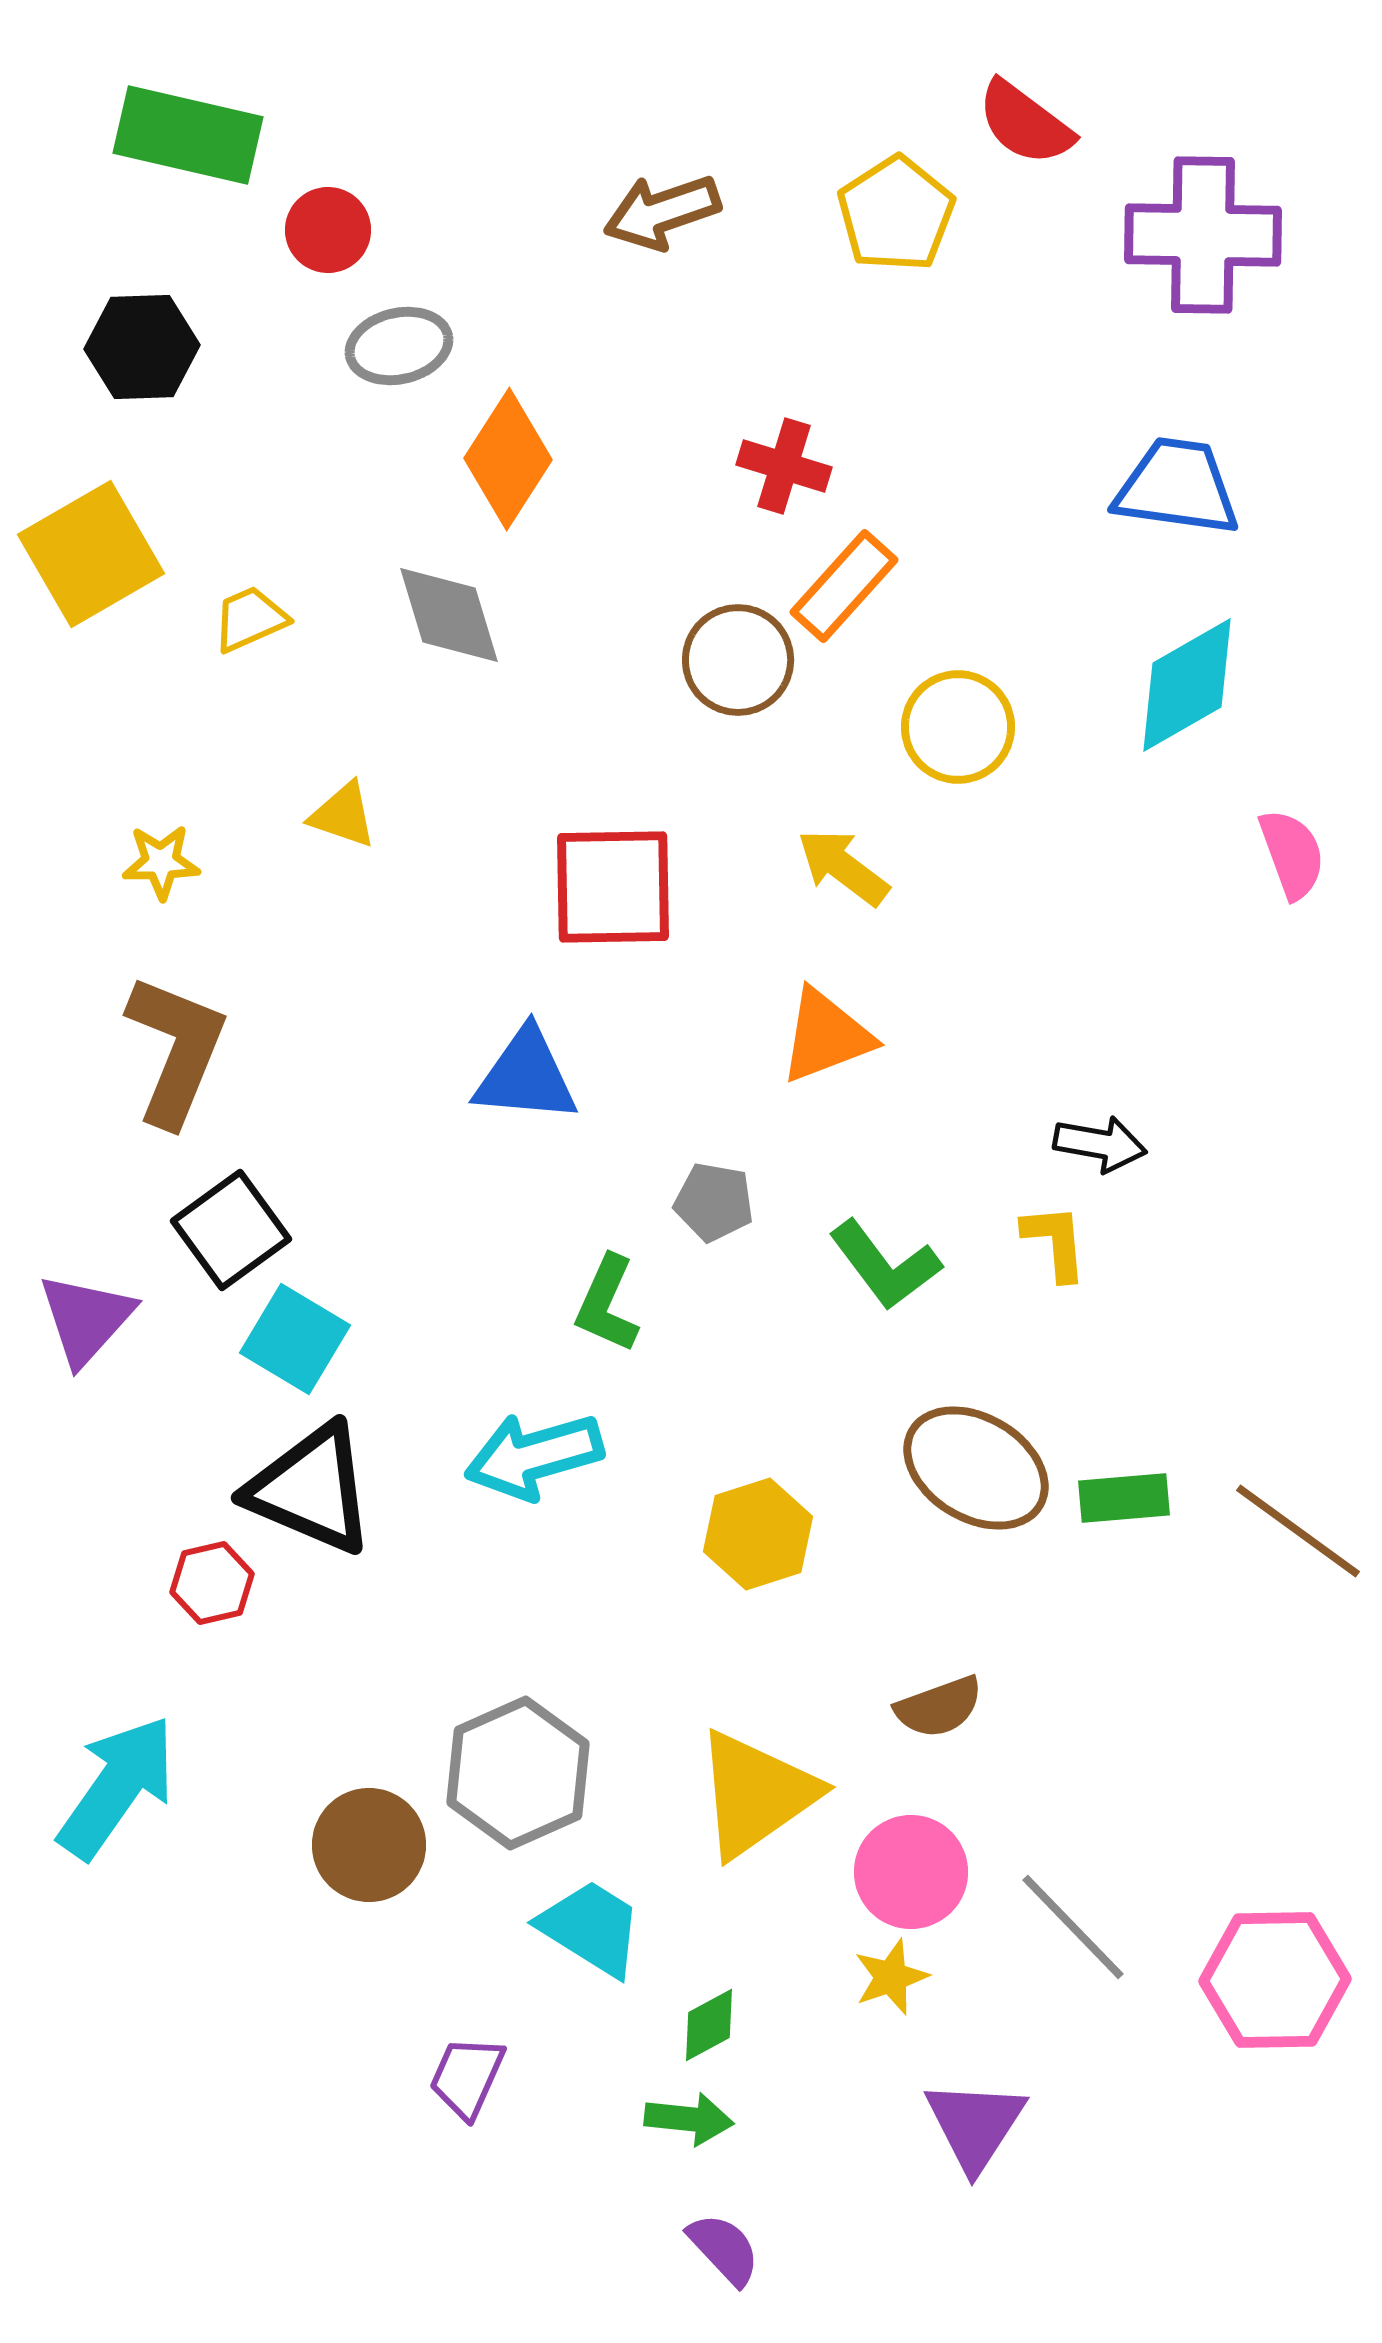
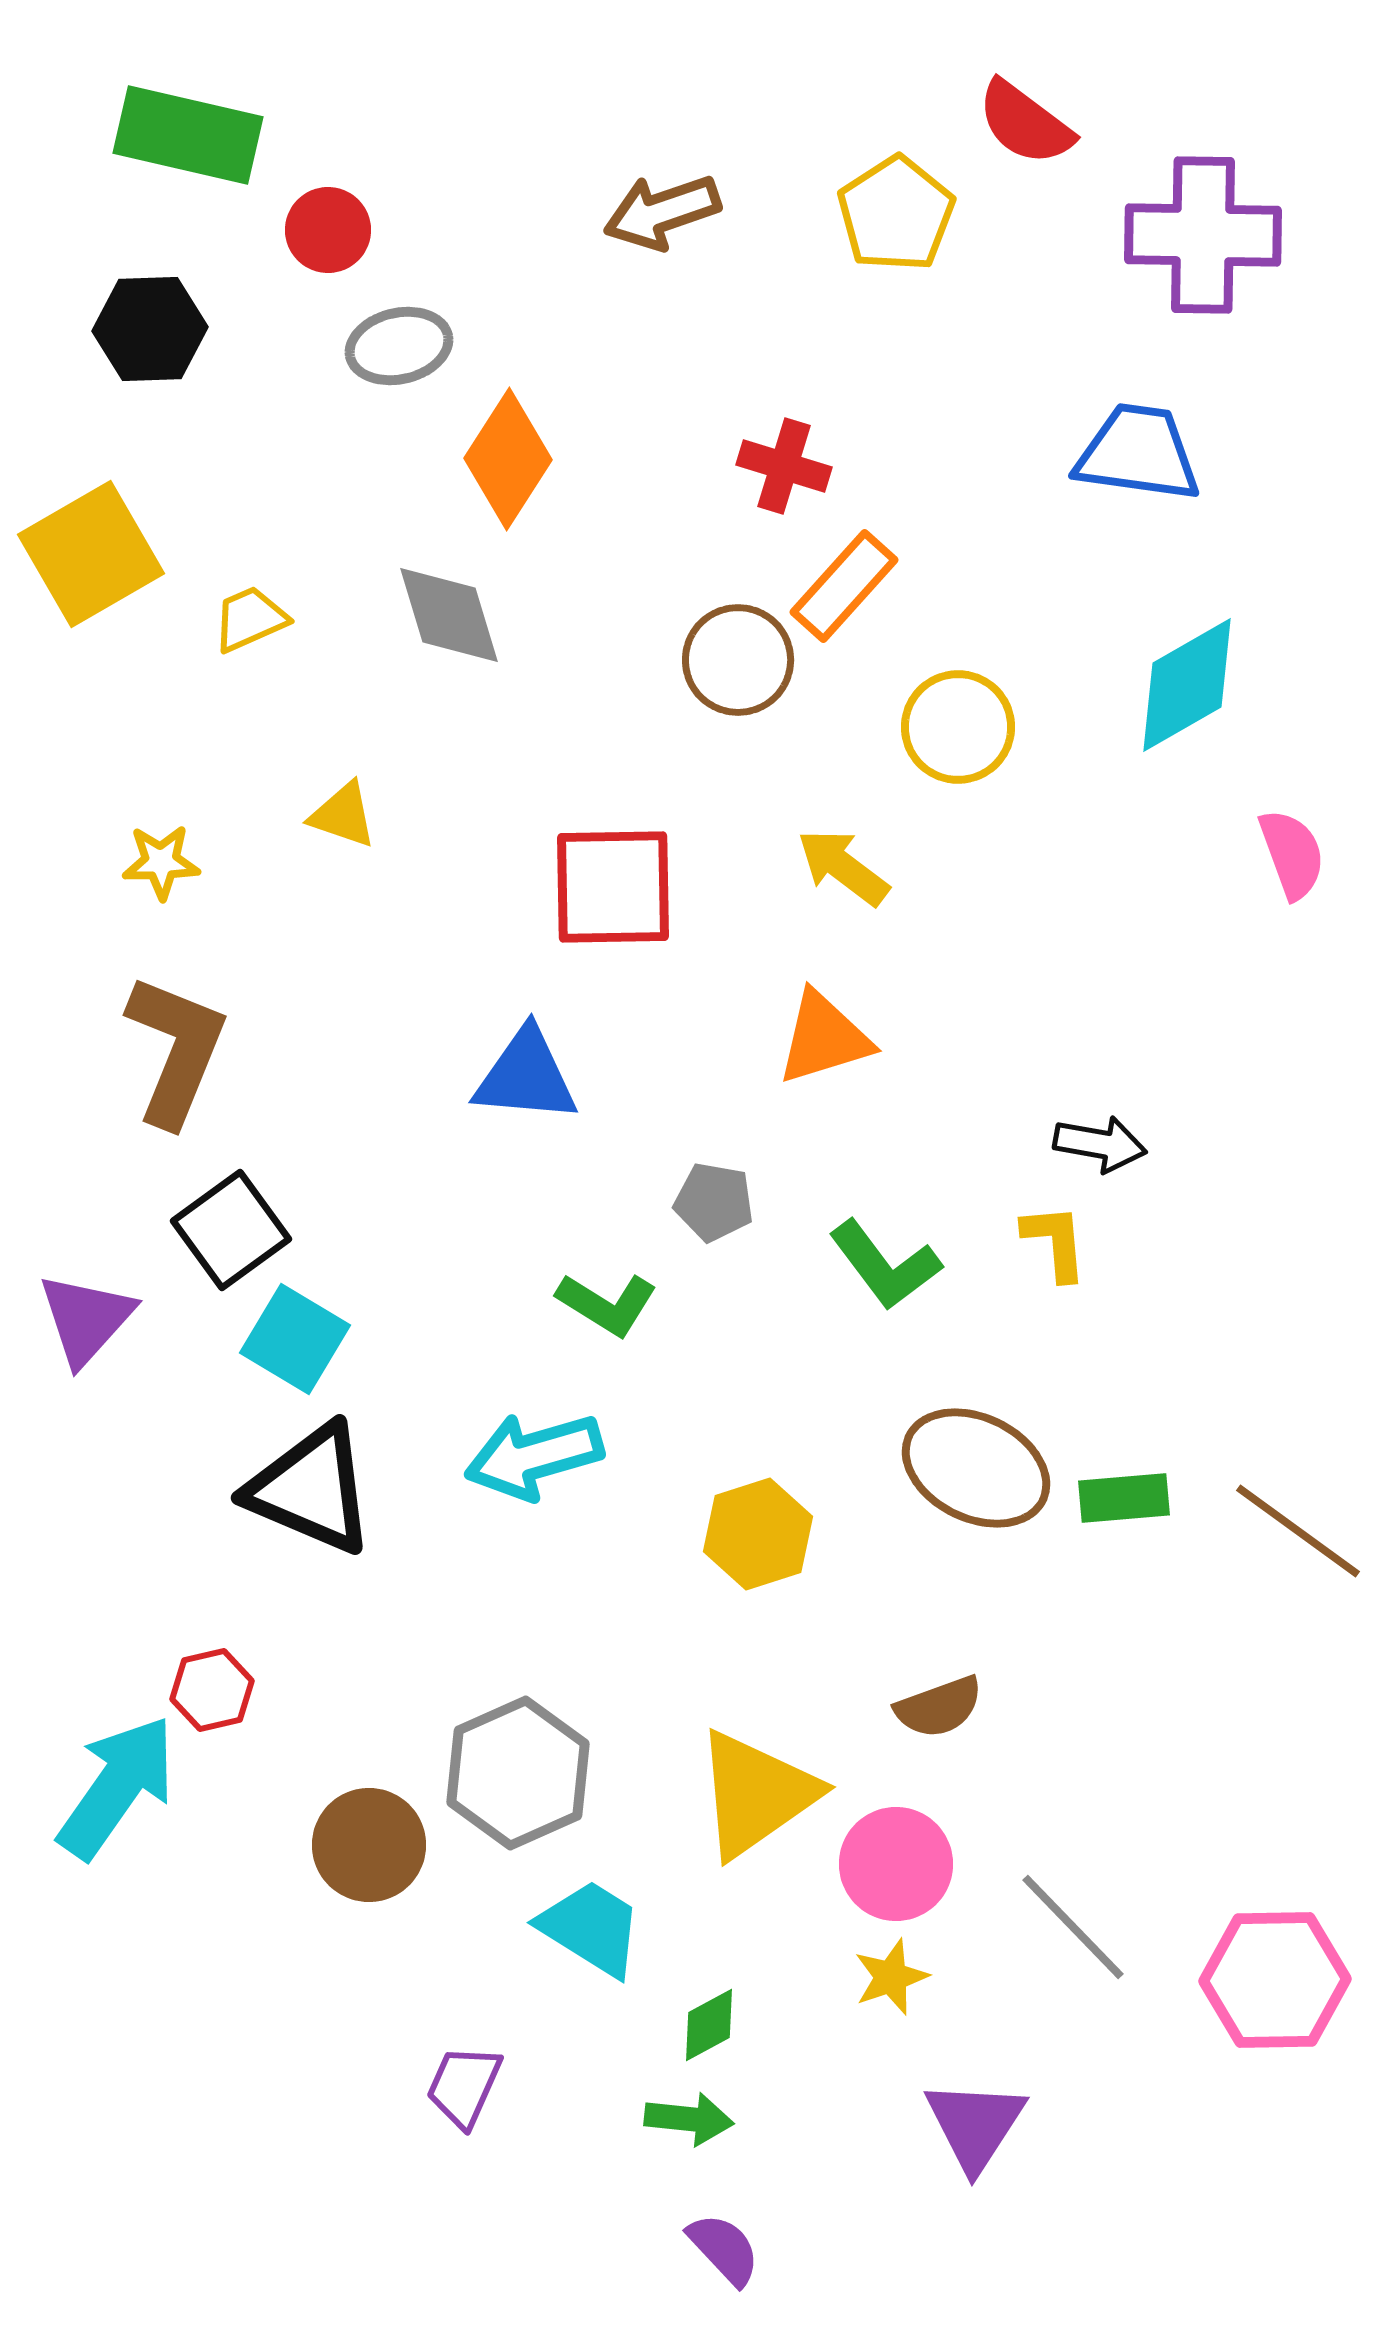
black hexagon at (142, 347): moved 8 px right, 18 px up
blue trapezoid at (1177, 487): moved 39 px left, 34 px up
orange triangle at (826, 1036): moved 2 px left, 2 px down; rotated 4 degrees clockwise
green L-shape at (607, 1304): rotated 82 degrees counterclockwise
brown ellipse at (976, 1468): rotated 5 degrees counterclockwise
red hexagon at (212, 1583): moved 107 px down
pink circle at (911, 1872): moved 15 px left, 8 px up
purple trapezoid at (467, 2077): moved 3 px left, 9 px down
